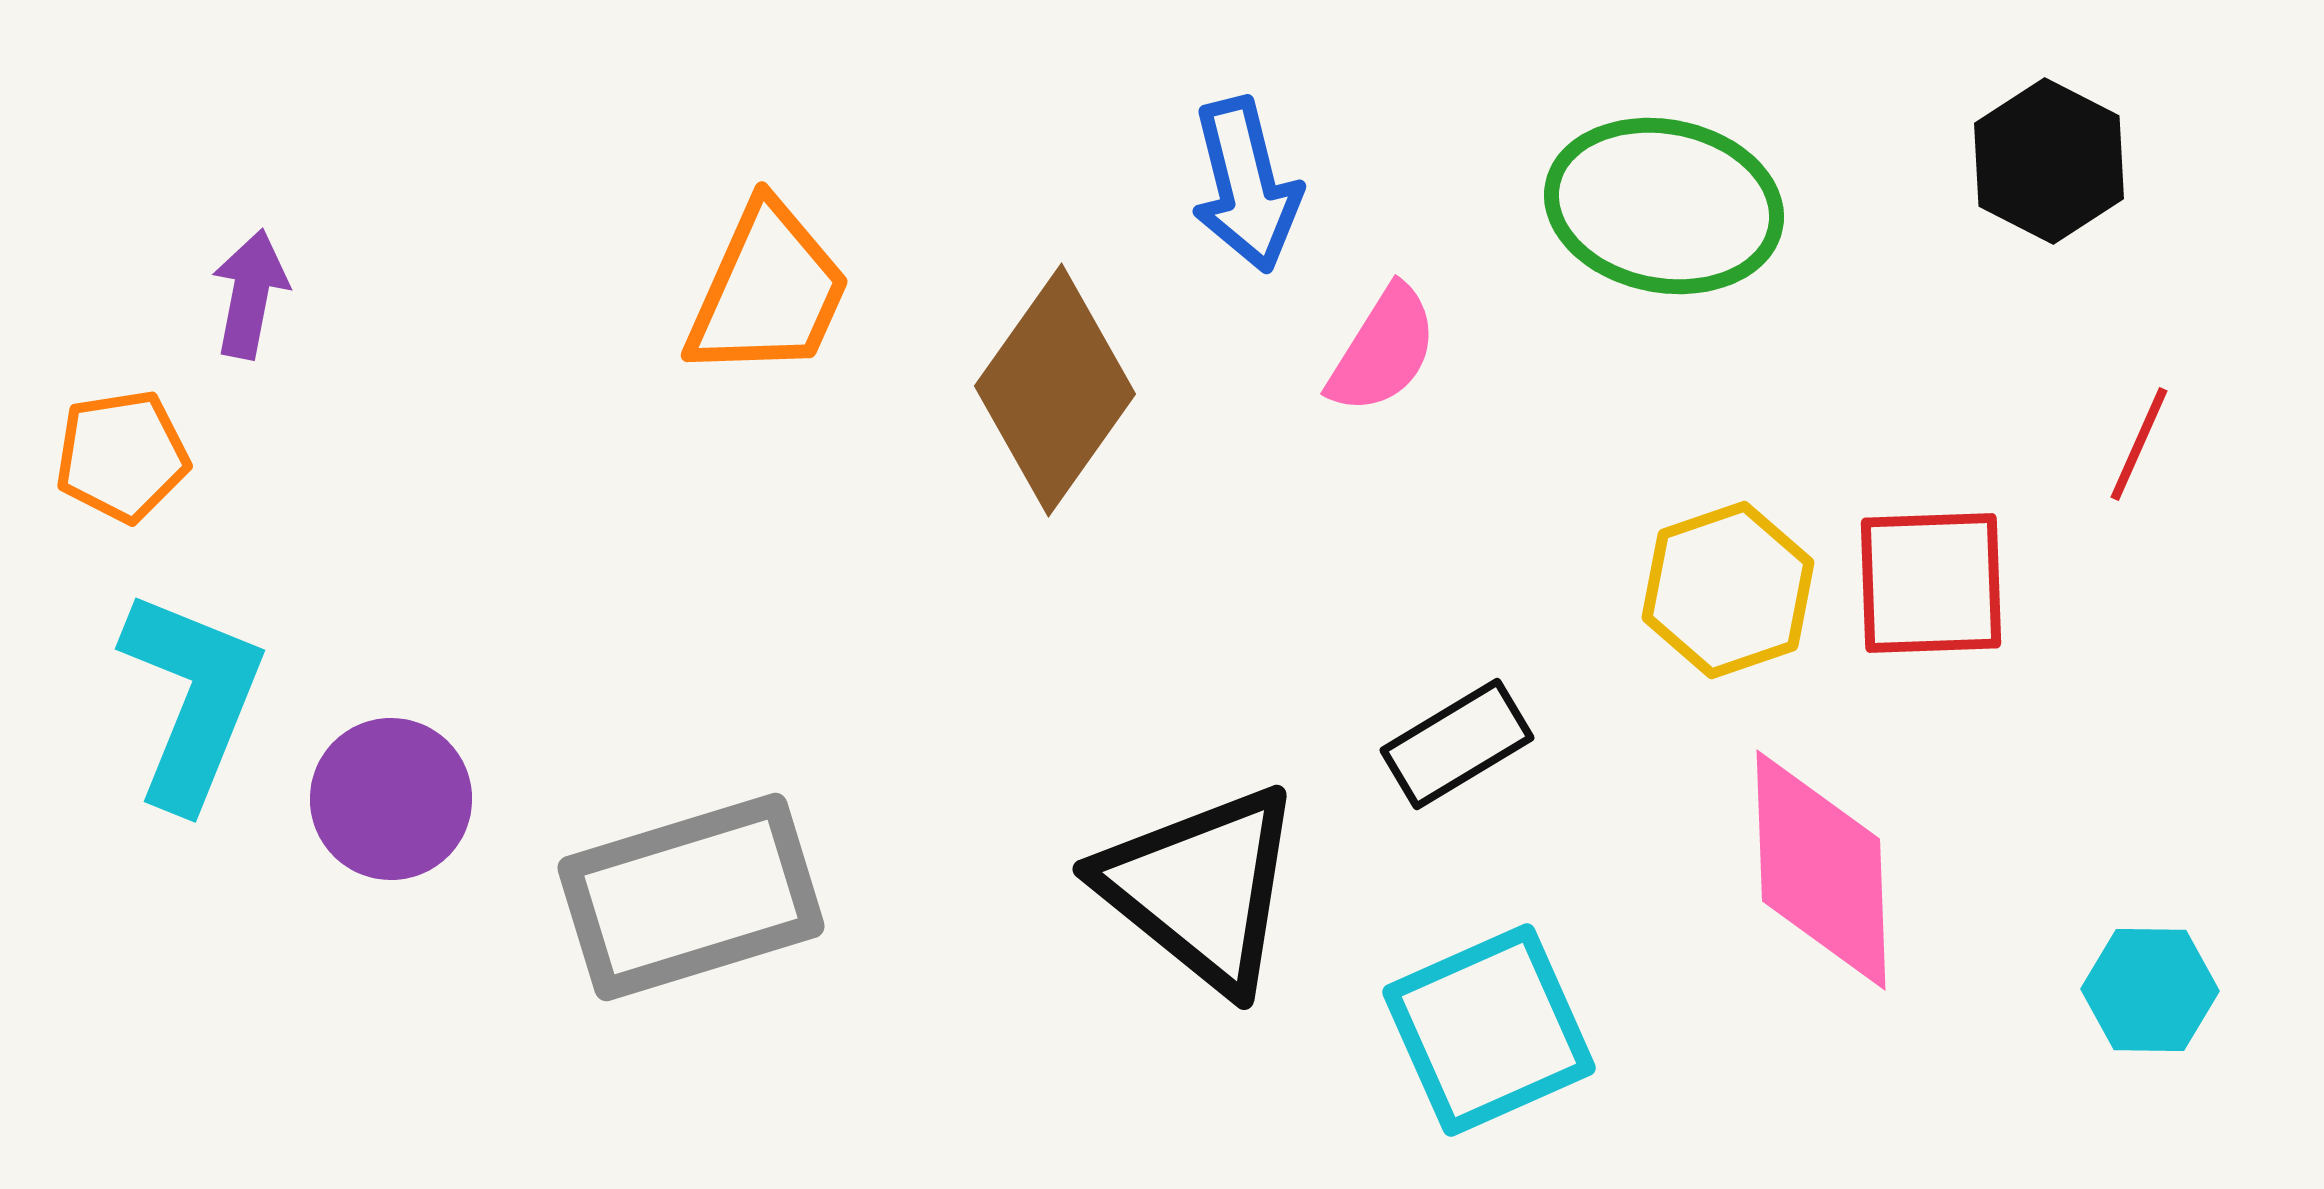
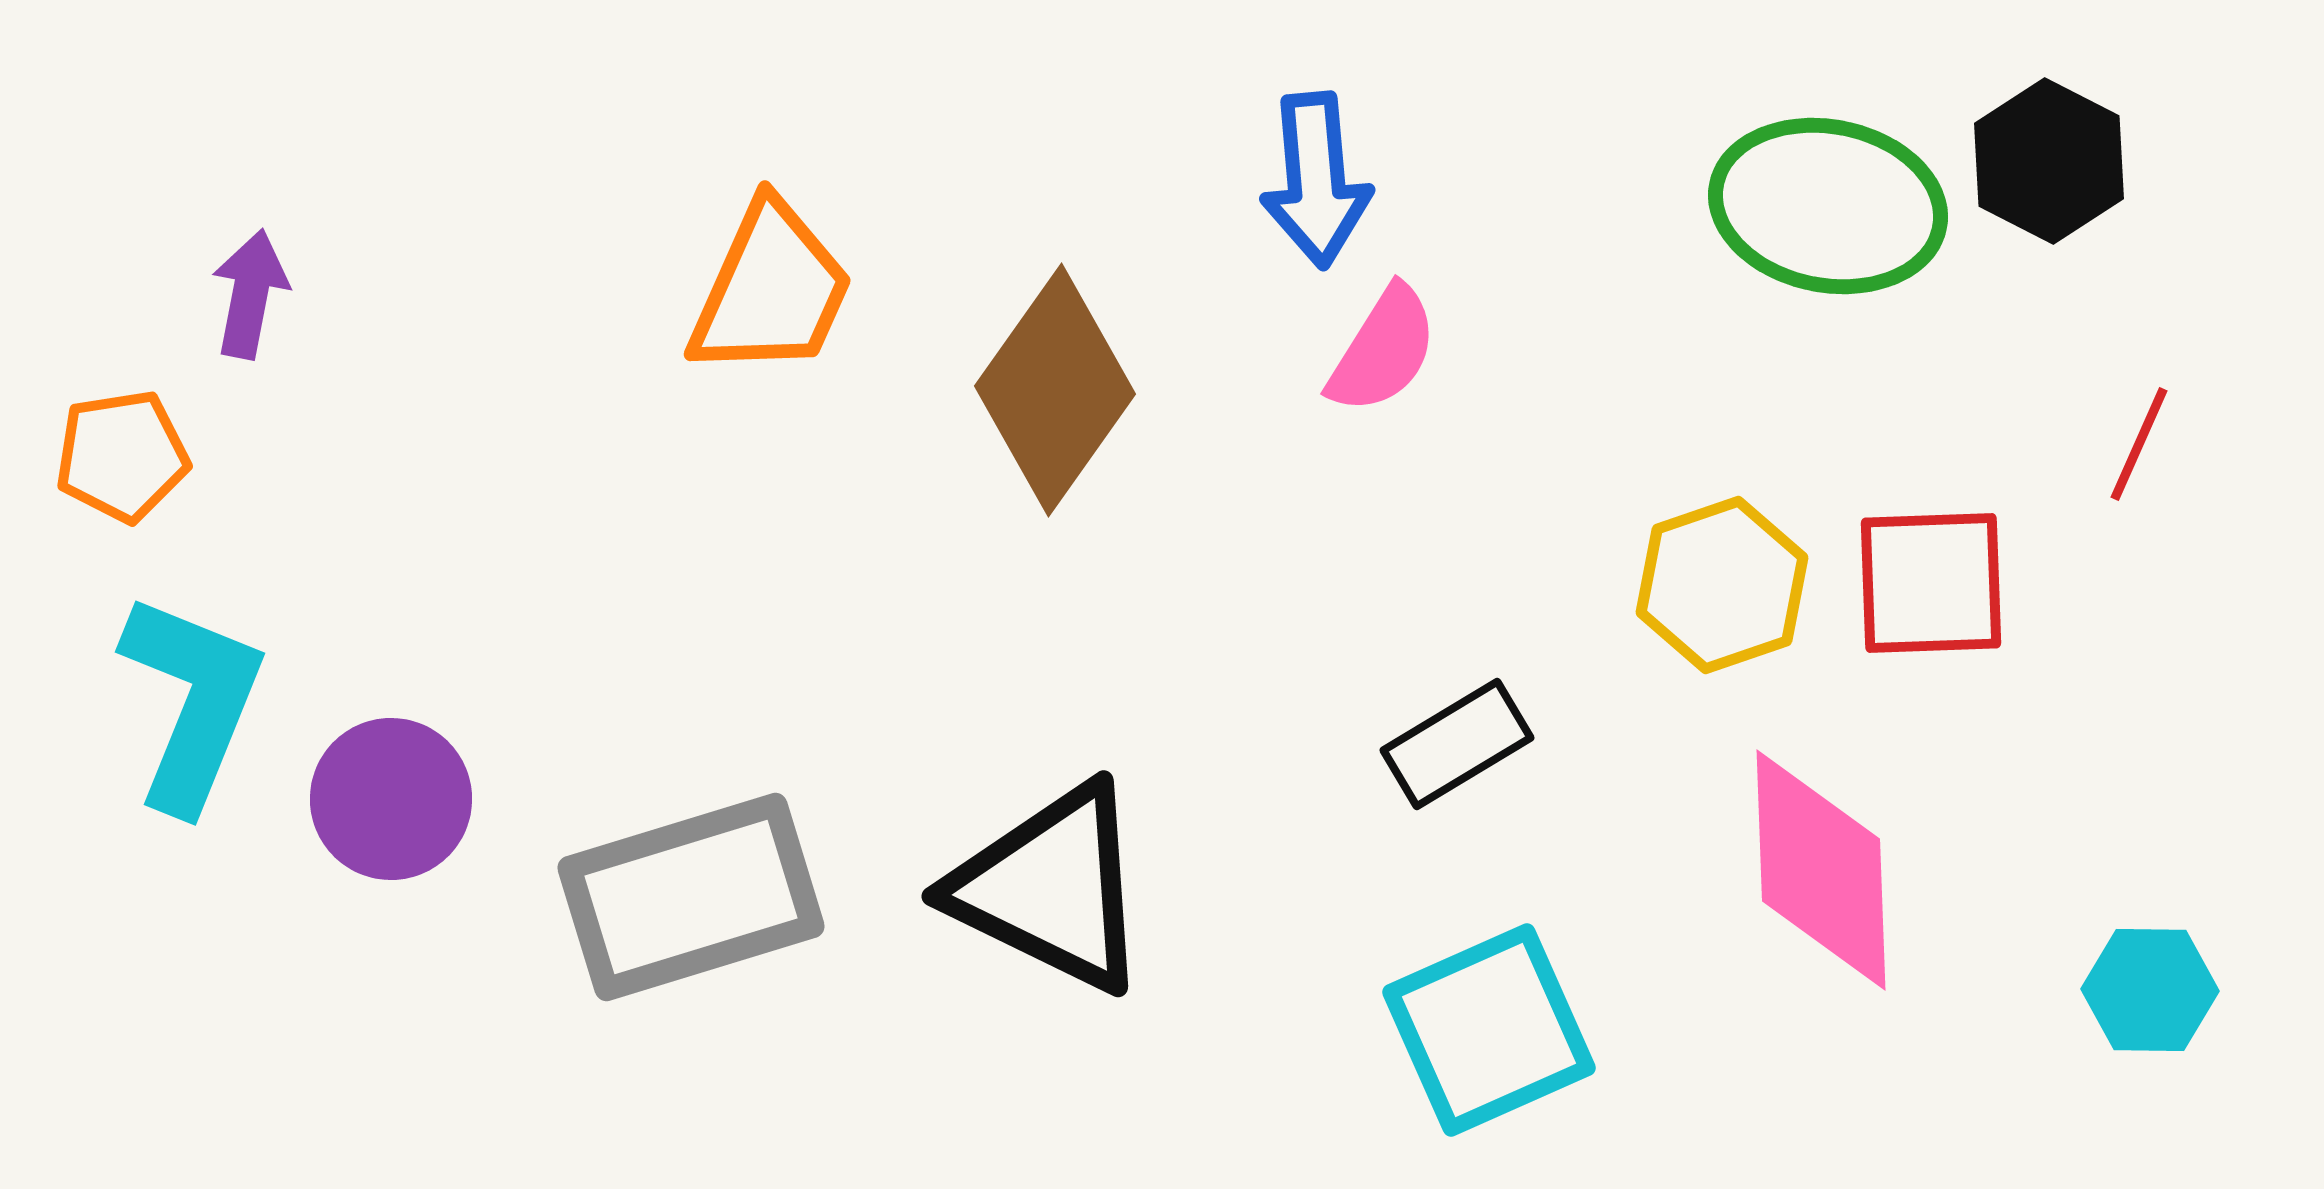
blue arrow: moved 70 px right, 5 px up; rotated 9 degrees clockwise
green ellipse: moved 164 px right
orange trapezoid: moved 3 px right, 1 px up
yellow hexagon: moved 6 px left, 5 px up
cyan L-shape: moved 3 px down
black triangle: moved 150 px left; rotated 13 degrees counterclockwise
